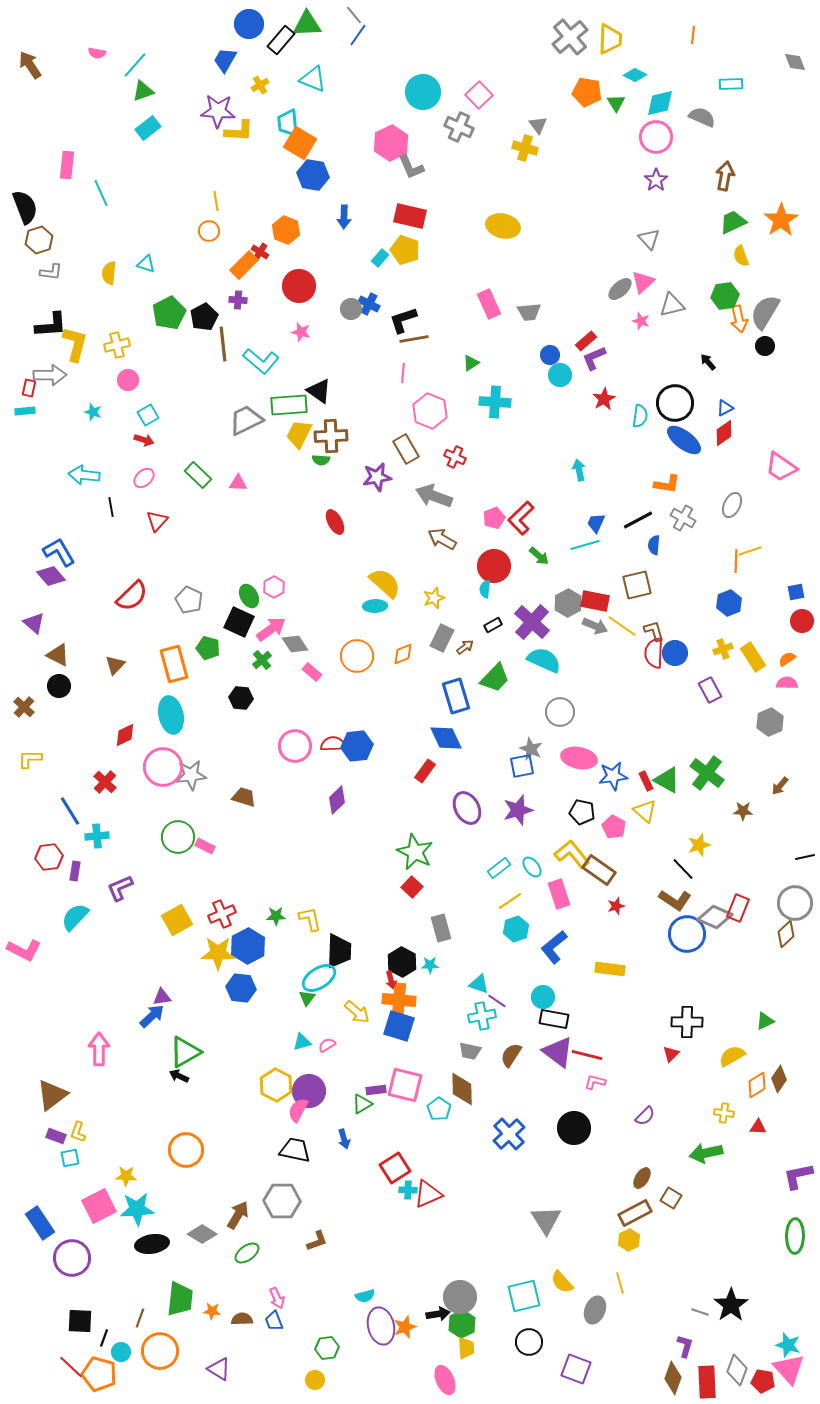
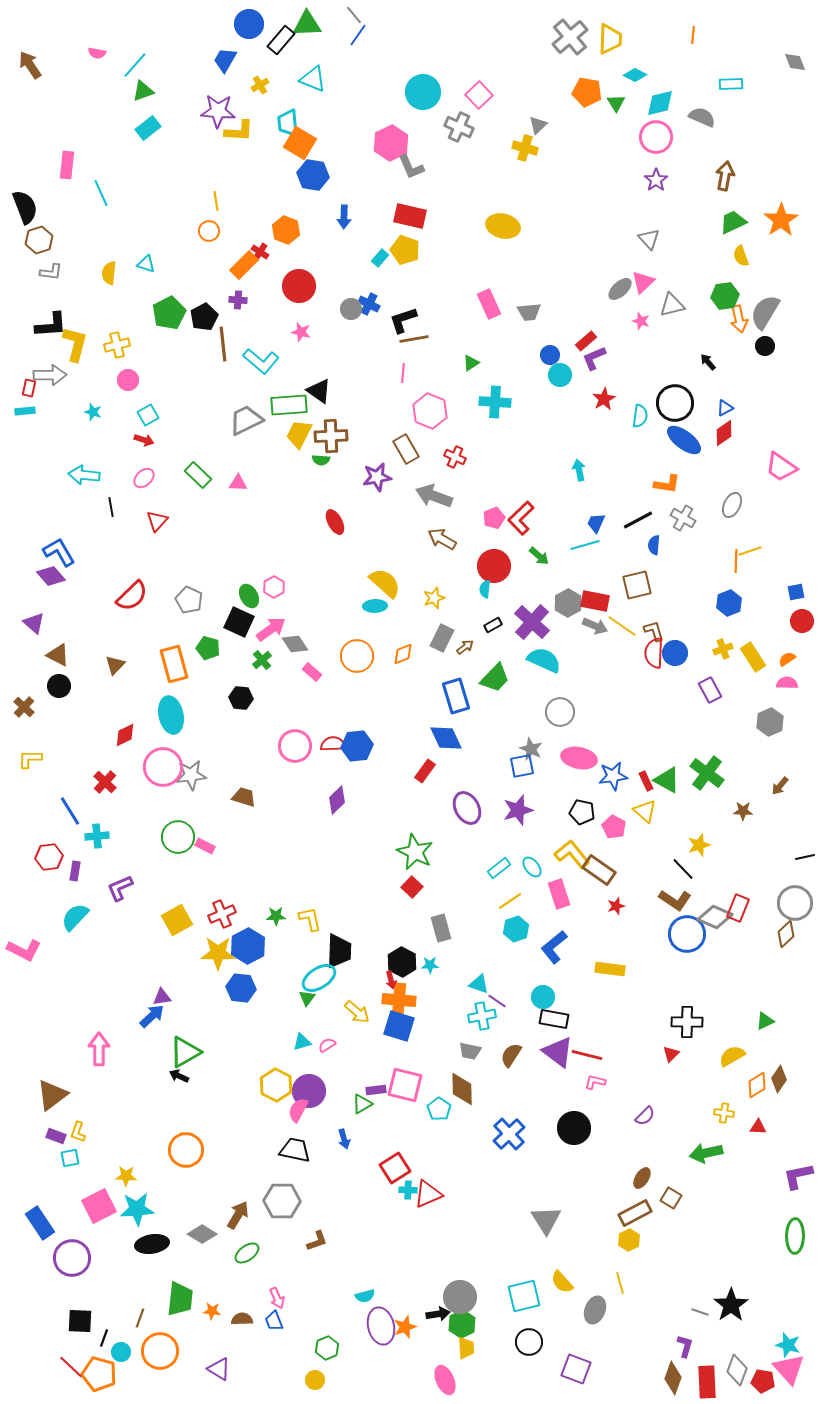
gray triangle at (538, 125): rotated 24 degrees clockwise
green hexagon at (327, 1348): rotated 15 degrees counterclockwise
